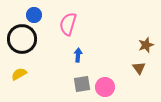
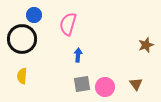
brown triangle: moved 3 px left, 16 px down
yellow semicircle: moved 3 px right, 2 px down; rotated 56 degrees counterclockwise
